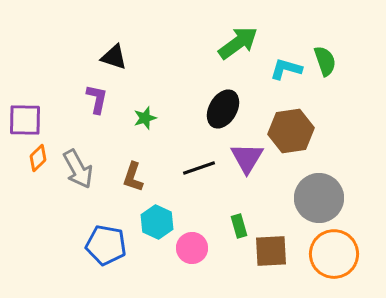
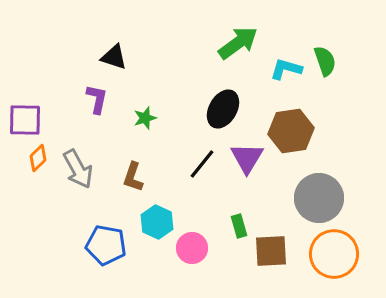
black line: moved 3 px right, 4 px up; rotated 32 degrees counterclockwise
